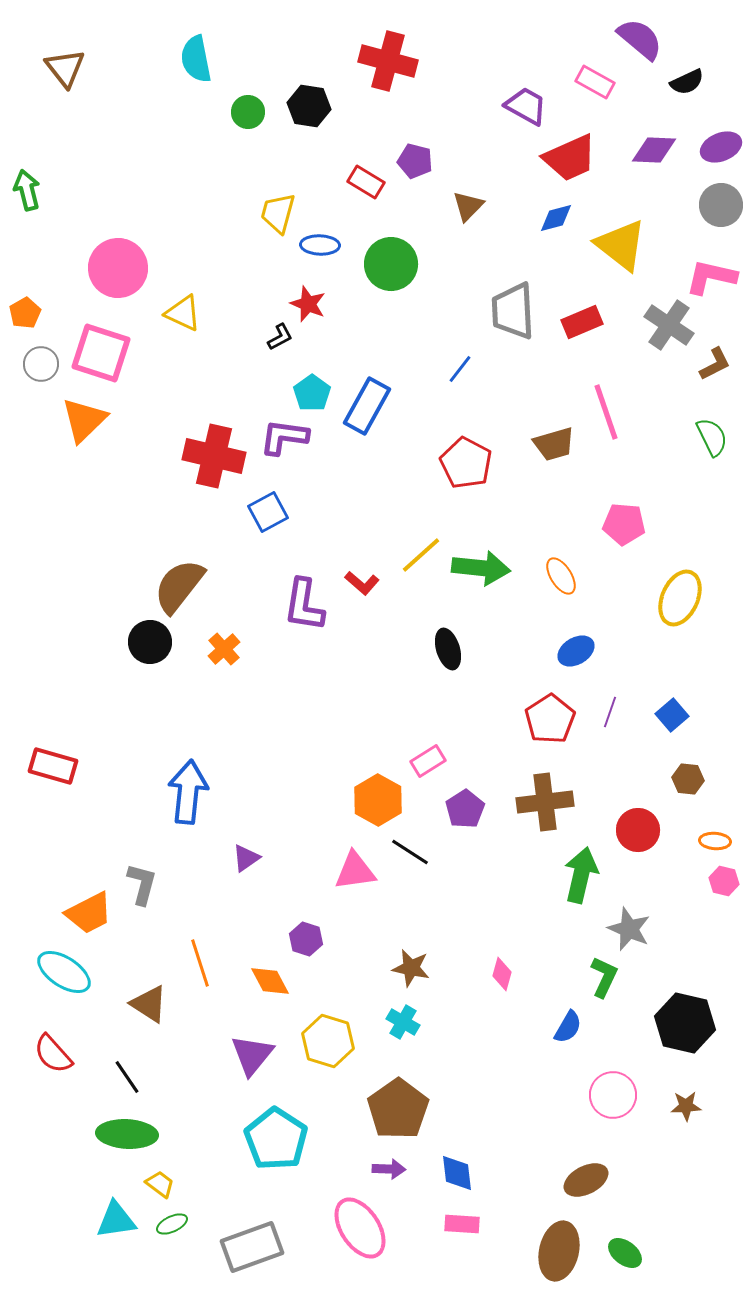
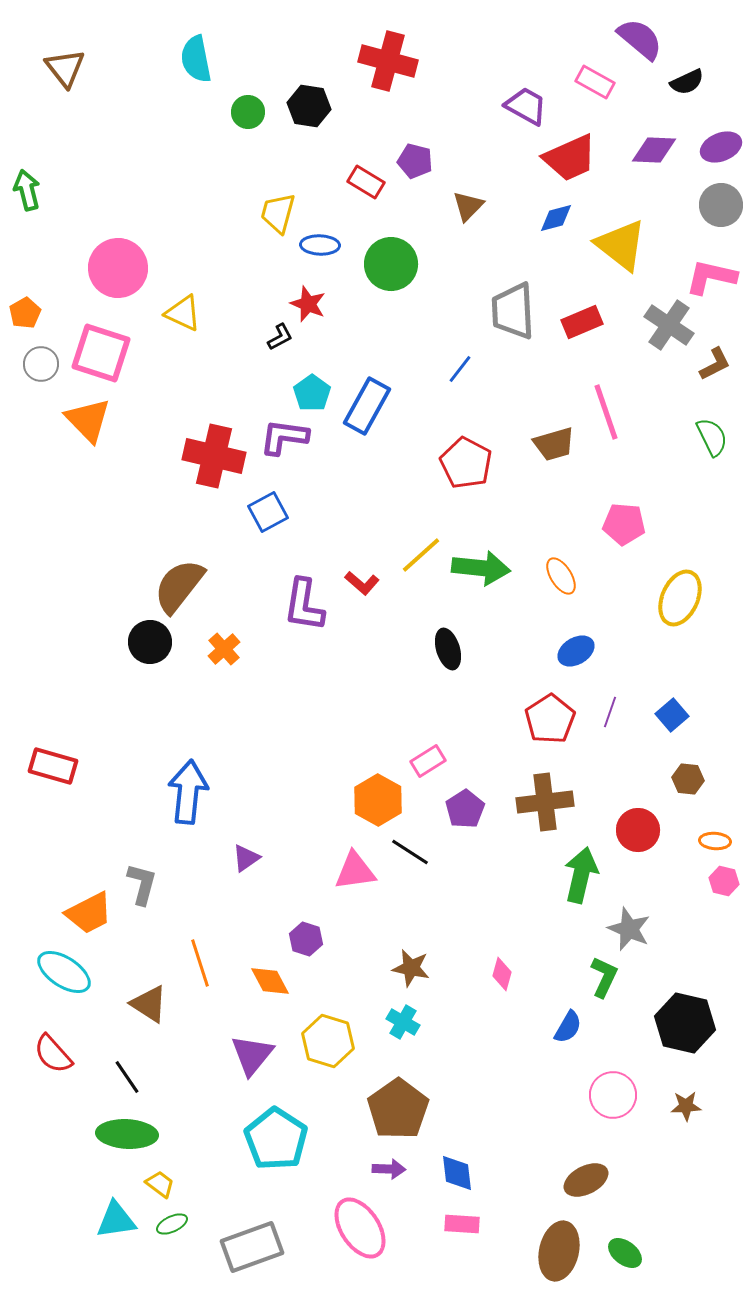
orange triangle at (84, 420): moved 4 px right; rotated 30 degrees counterclockwise
